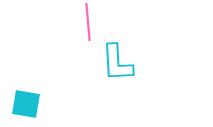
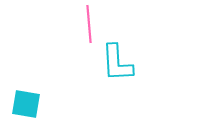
pink line: moved 1 px right, 2 px down
